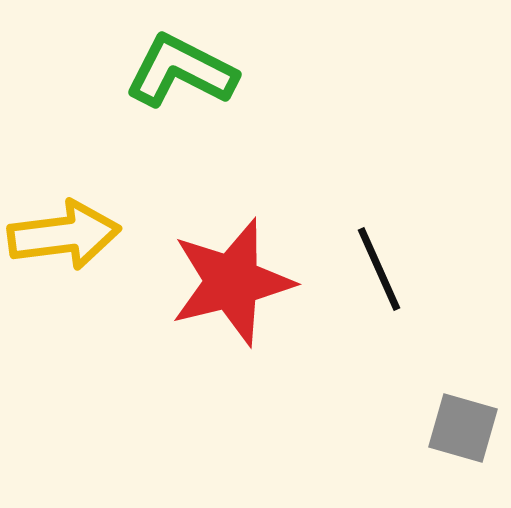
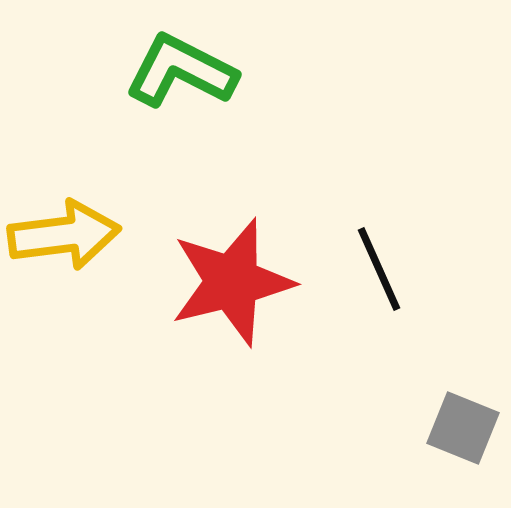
gray square: rotated 6 degrees clockwise
